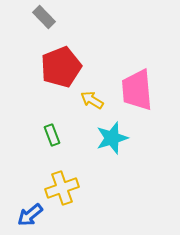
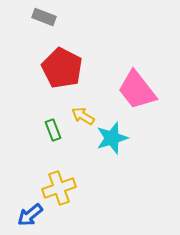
gray rectangle: rotated 25 degrees counterclockwise
red pentagon: moved 1 px right, 1 px down; rotated 24 degrees counterclockwise
pink trapezoid: rotated 33 degrees counterclockwise
yellow arrow: moved 9 px left, 16 px down
green rectangle: moved 1 px right, 5 px up
yellow cross: moved 3 px left
